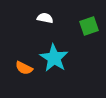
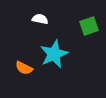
white semicircle: moved 5 px left, 1 px down
cyan star: moved 4 px up; rotated 16 degrees clockwise
